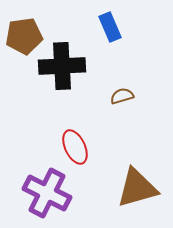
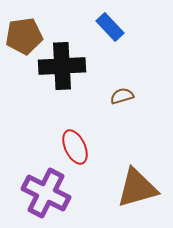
blue rectangle: rotated 20 degrees counterclockwise
purple cross: moved 1 px left
